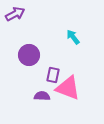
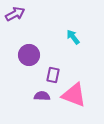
pink triangle: moved 6 px right, 7 px down
